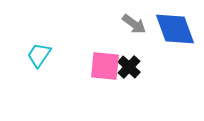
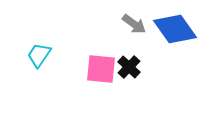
blue diamond: rotated 15 degrees counterclockwise
pink square: moved 4 px left, 3 px down
